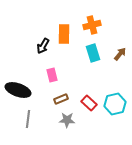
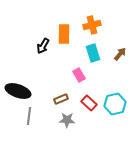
pink rectangle: moved 27 px right; rotated 16 degrees counterclockwise
black ellipse: moved 1 px down
gray line: moved 1 px right, 3 px up
